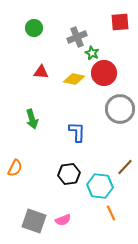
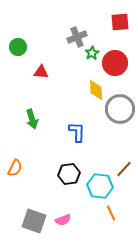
green circle: moved 16 px left, 19 px down
green star: rotated 16 degrees clockwise
red circle: moved 11 px right, 10 px up
yellow diamond: moved 22 px right, 11 px down; rotated 75 degrees clockwise
brown line: moved 1 px left, 2 px down
